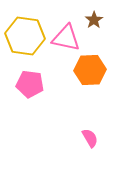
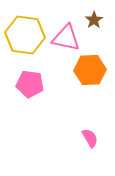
yellow hexagon: moved 1 px up
